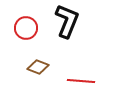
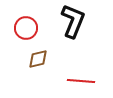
black L-shape: moved 6 px right
brown diamond: moved 8 px up; rotated 35 degrees counterclockwise
